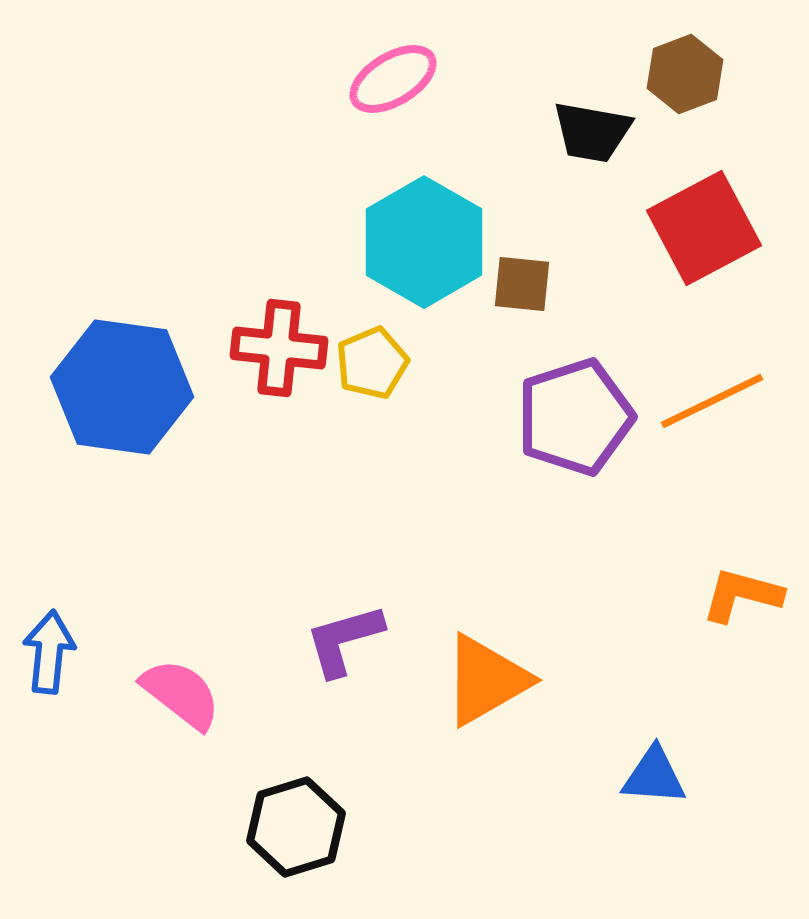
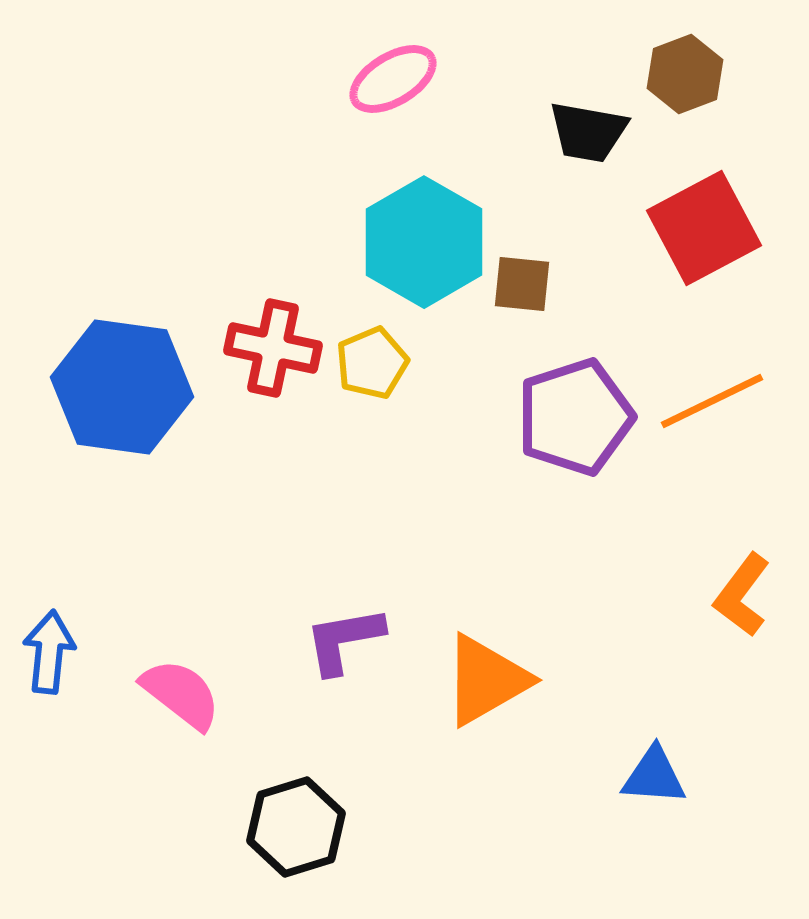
black trapezoid: moved 4 px left
red cross: moved 6 px left; rotated 6 degrees clockwise
orange L-shape: rotated 68 degrees counterclockwise
purple L-shape: rotated 6 degrees clockwise
